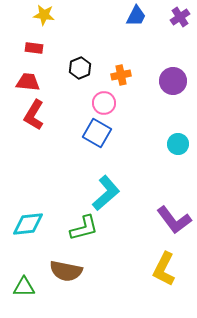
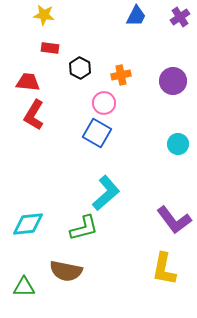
red rectangle: moved 16 px right
black hexagon: rotated 10 degrees counterclockwise
yellow L-shape: rotated 16 degrees counterclockwise
